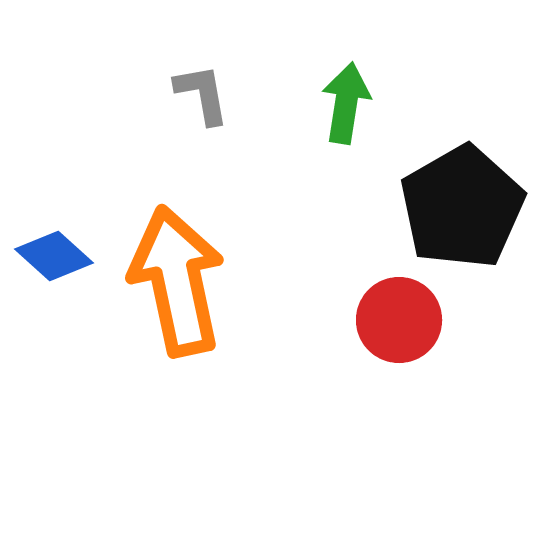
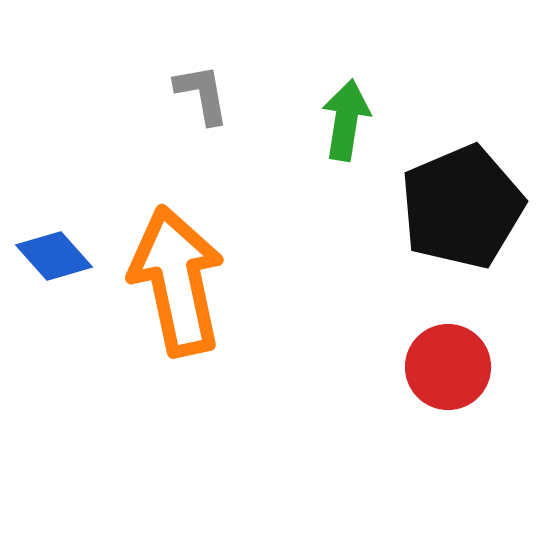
green arrow: moved 17 px down
black pentagon: rotated 7 degrees clockwise
blue diamond: rotated 6 degrees clockwise
red circle: moved 49 px right, 47 px down
